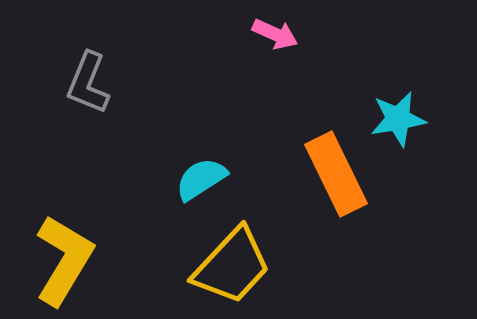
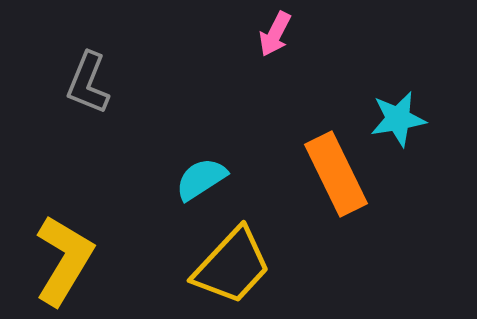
pink arrow: rotated 93 degrees clockwise
